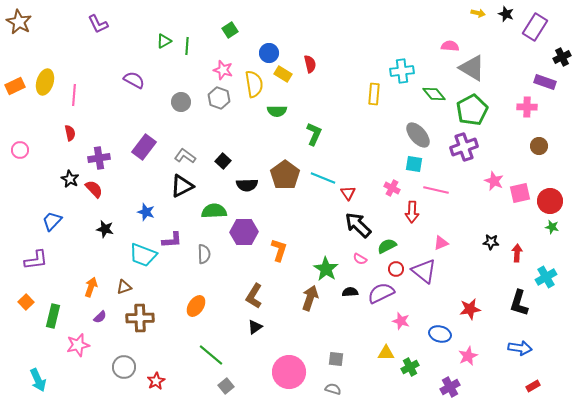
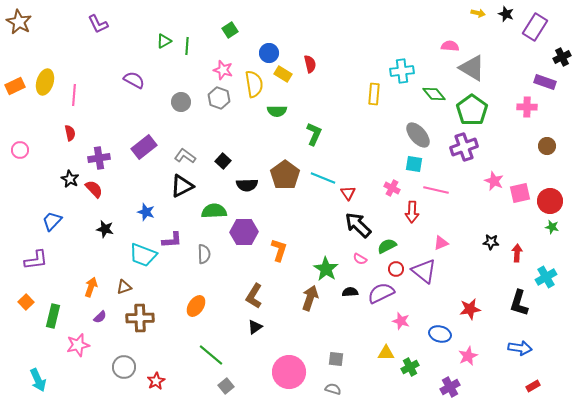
green pentagon at (472, 110): rotated 8 degrees counterclockwise
brown circle at (539, 146): moved 8 px right
purple rectangle at (144, 147): rotated 15 degrees clockwise
